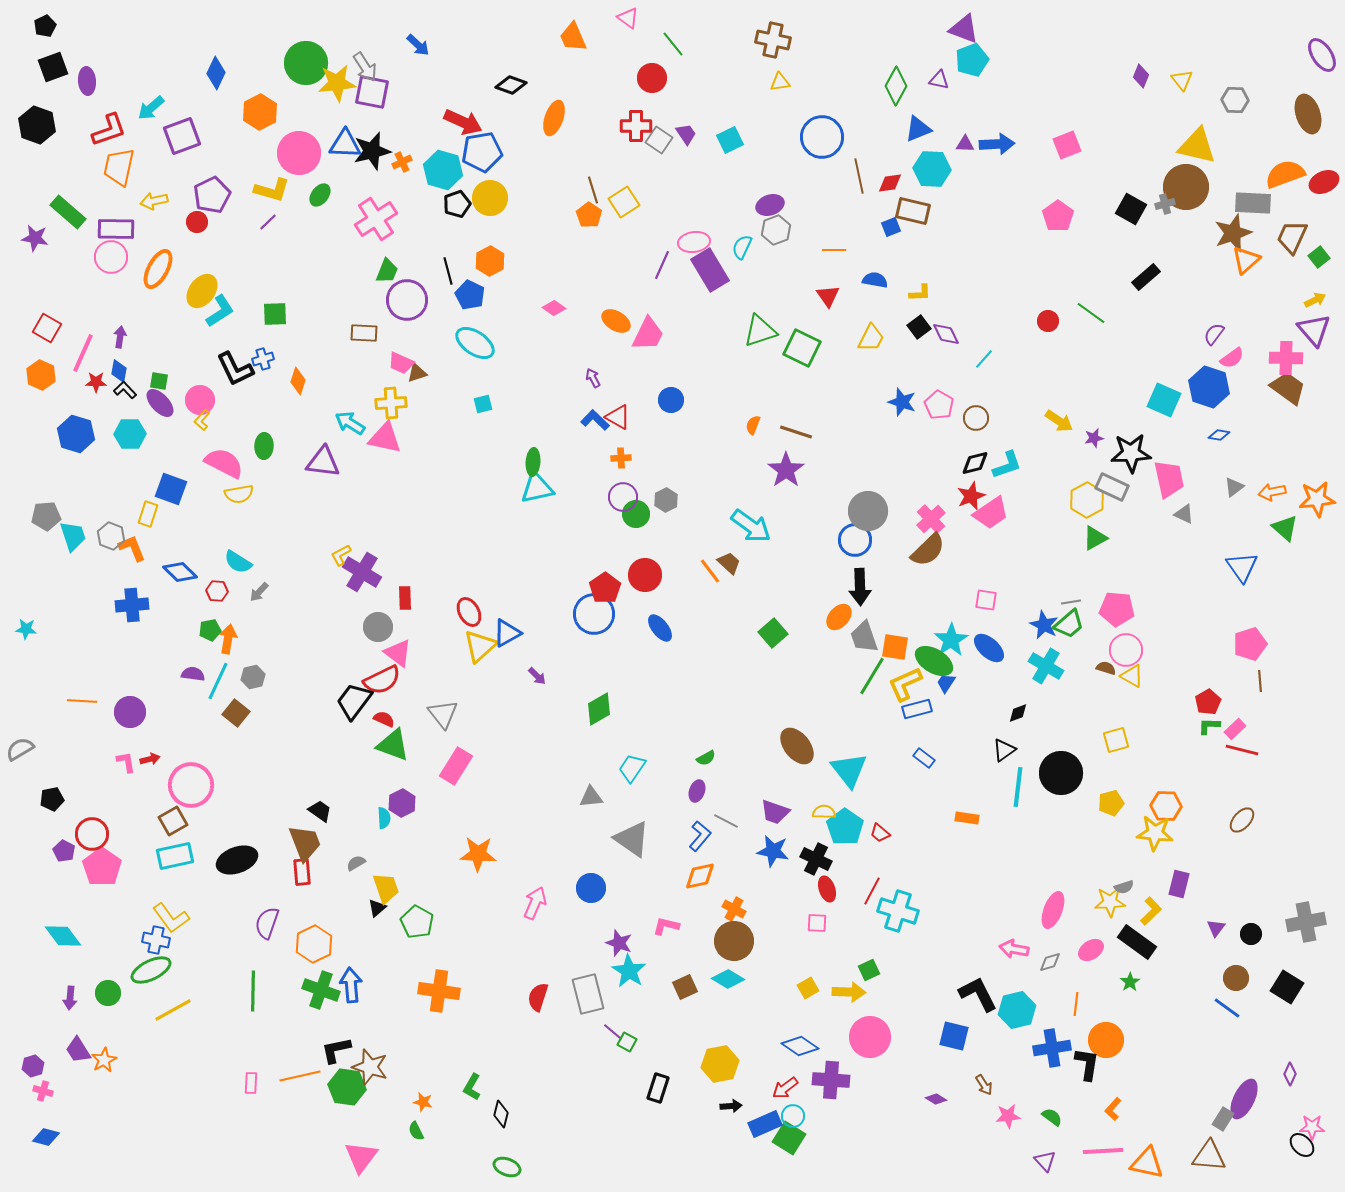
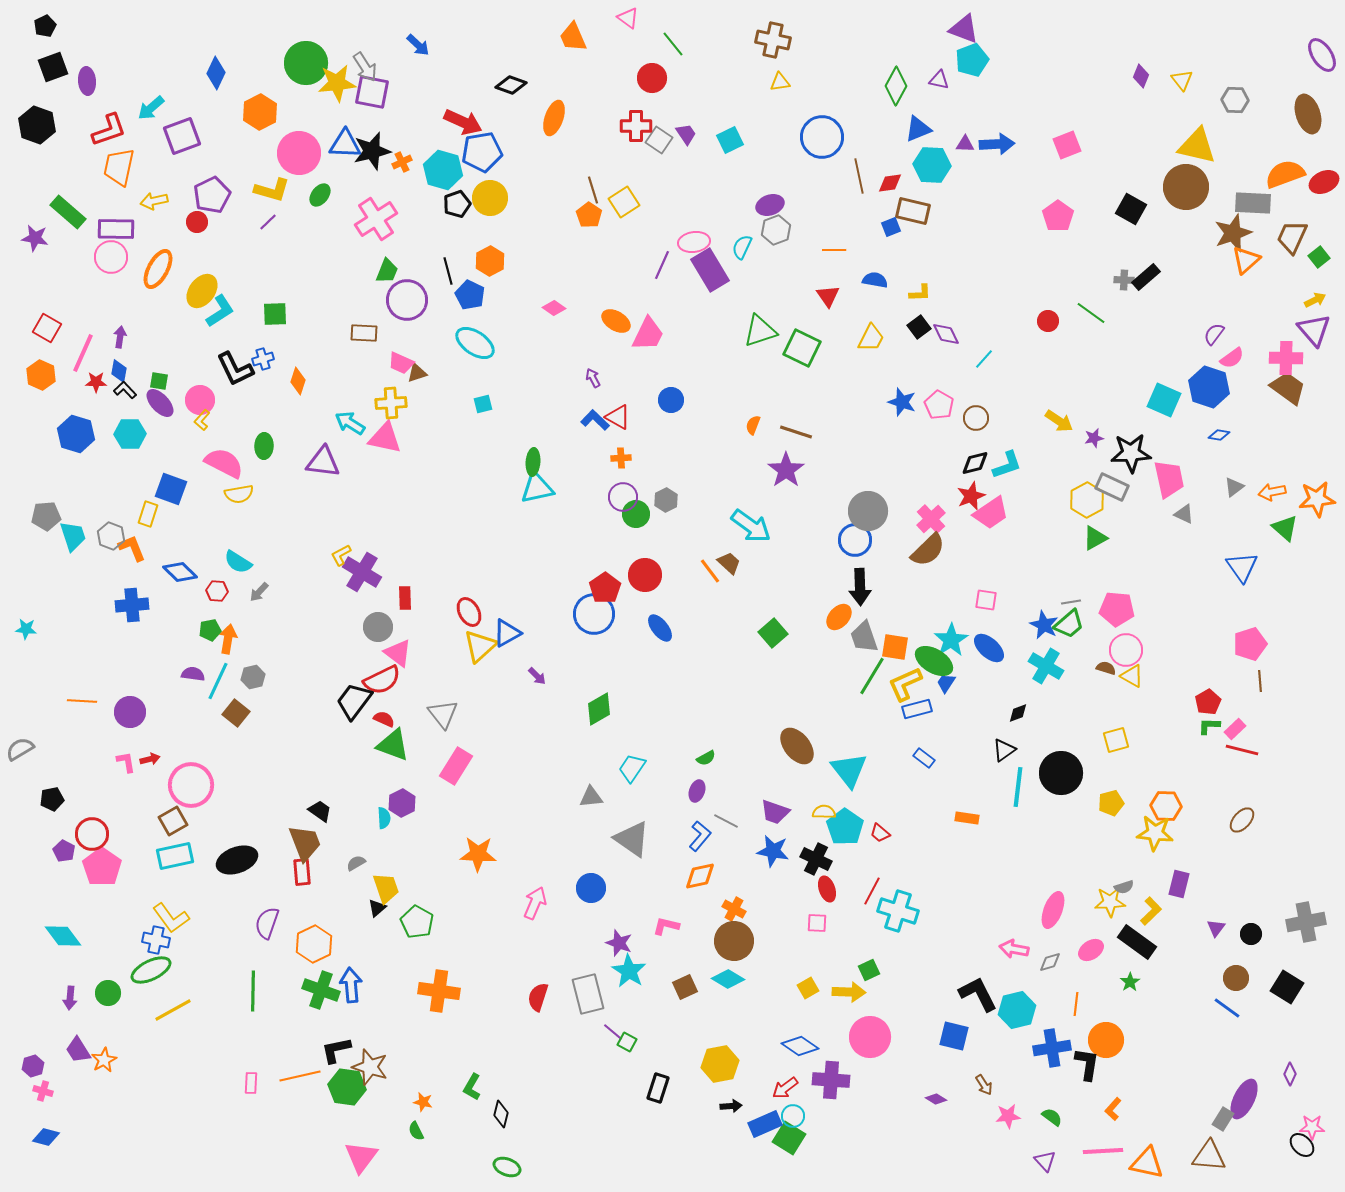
cyan hexagon at (932, 169): moved 4 px up
gray cross at (1165, 204): moved 41 px left, 76 px down; rotated 18 degrees clockwise
